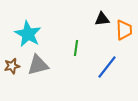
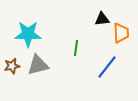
orange trapezoid: moved 3 px left, 3 px down
cyan star: rotated 28 degrees counterclockwise
